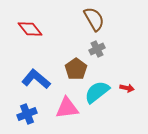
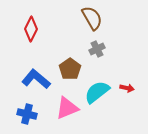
brown semicircle: moved 2 px left, 1 px up
red diamond: moved 1 px right; rotated 65 degrees clockwise
brown pentagon: moved 6 px left
pink triangle: rotated 15 degrees counterclockwise
blue cross: rotated 36 degrees clockwise
